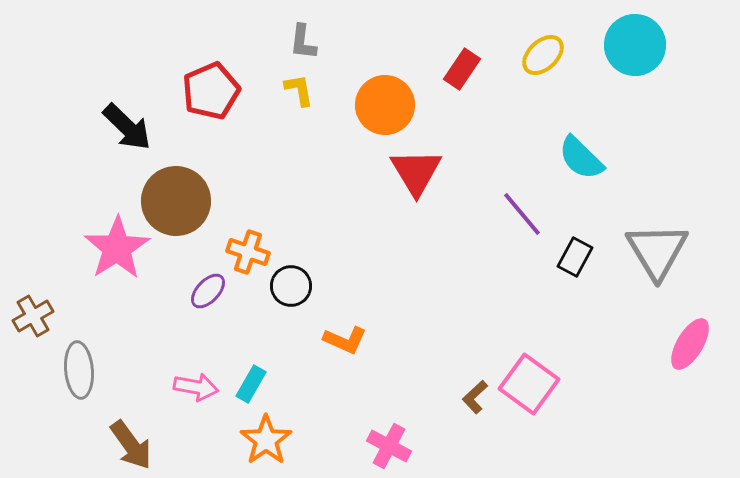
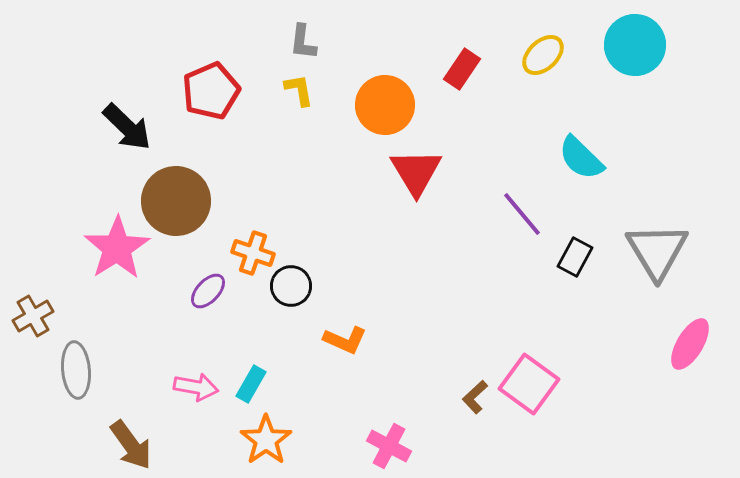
orange cross: moved 5 px right, 1 px down
gray ellipse: moved 3 px left
